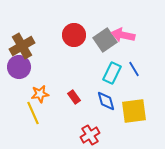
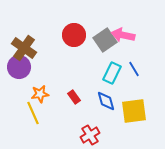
brown cross: moved 2 px right, 2 px down; rotated 25 degrees counterclockwise
